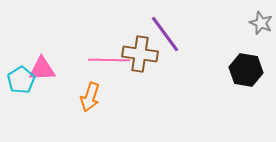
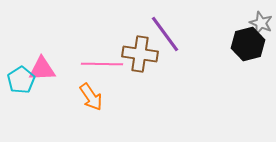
pink line: moved 7 px left, 4 px down
black hexagon: moved 2 px right, 26 px up; rotated 24 degrees counterclockwise
orange arrow: moved 1 px right; rotated 52 degrees counterclockwise
